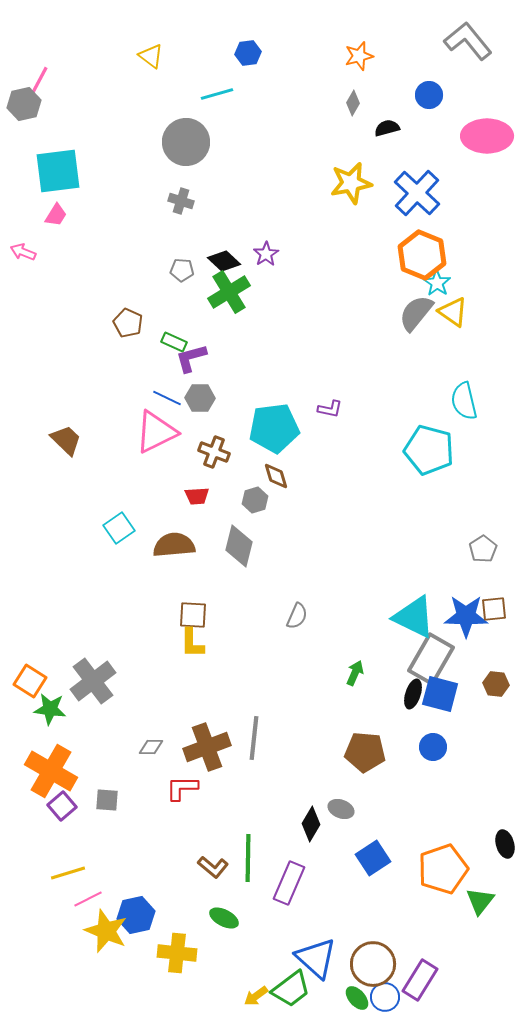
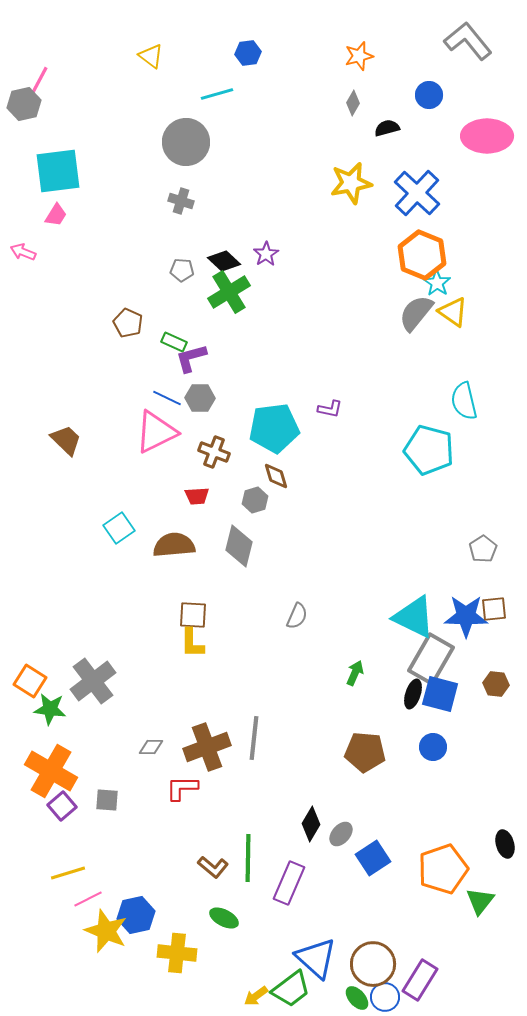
gray ellipse at (341, 809): moved 25 px down; rotated 70 degrees counterclockwise
